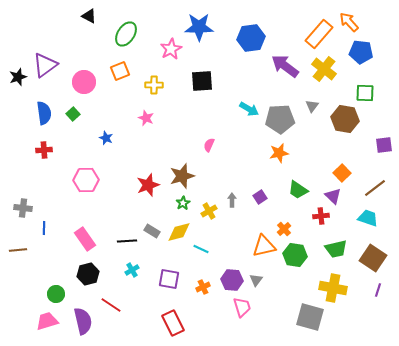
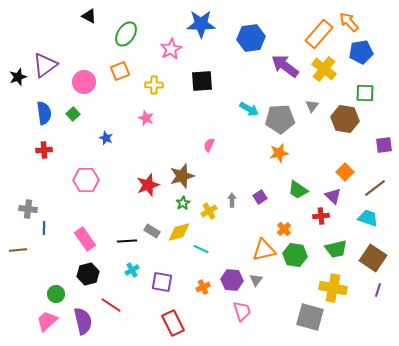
blue star at (199, 27): moved 2 px right, 3 px up
blue pentagon at (361, 52): rotated 15 degrees counterclockwise
orange square at (342, 173): moved 3 px right, 1 px up
gray cross at (23, 208): moved 5 px right, 1 px down
orange triangle at (264, 246): moved 4 px down
purple square at (169, 279): moved 7 px left, 3 px down
pink trapezoid at (242, 307): moved 4 px down
pink trapezoid at (47, 321): rotated 25 degrees counterclockwise
